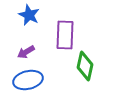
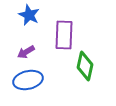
purple rectangle: moved 1 px left
